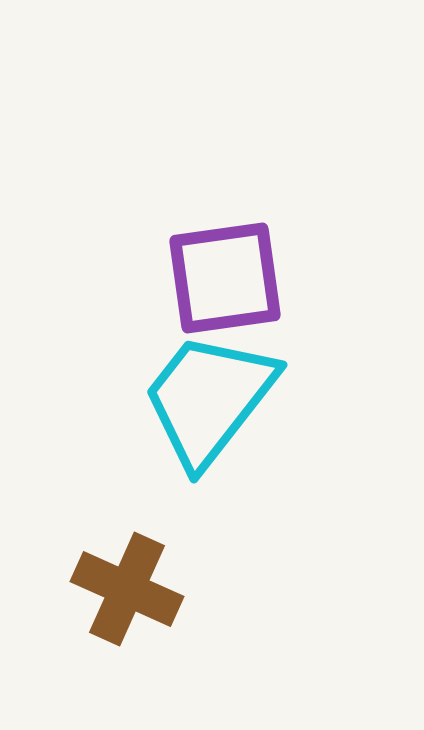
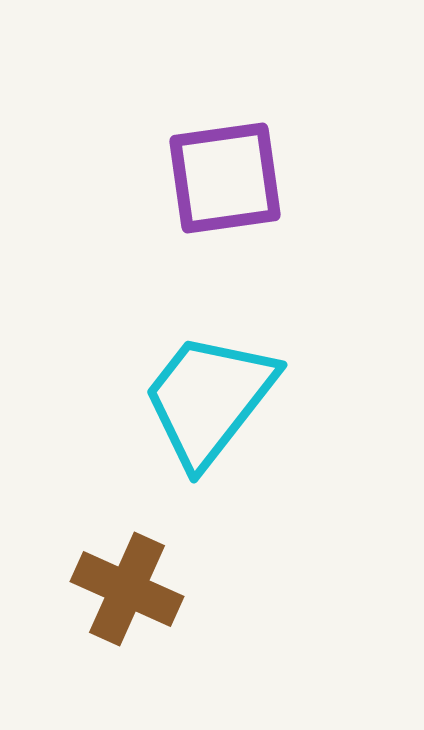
purple square: moved 100 px up
